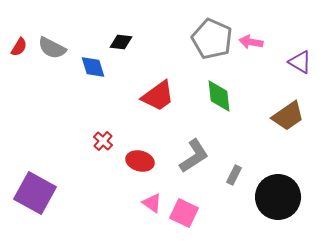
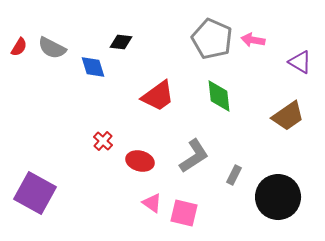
pink arrow: moved 2 px right, 2 px up
pink square: rotated 12 degrees counterclockwise
